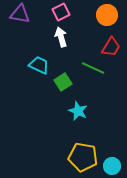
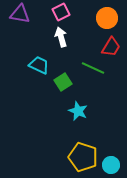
orange circle: moved 3 px down
yellow pentagon: rotated 8 degrees clockwise
cyan circle: moved 1 px left, 1 px up
